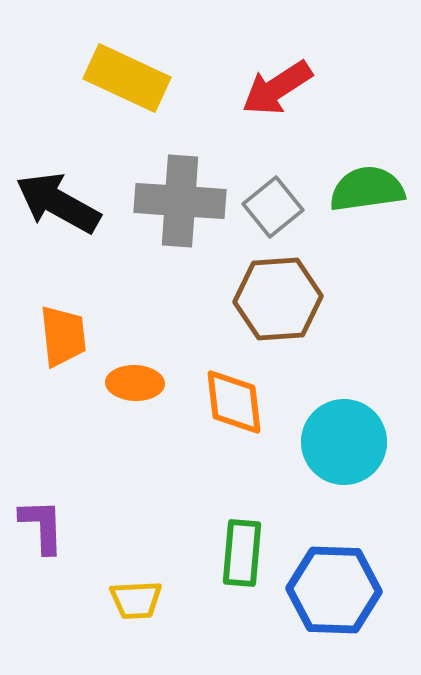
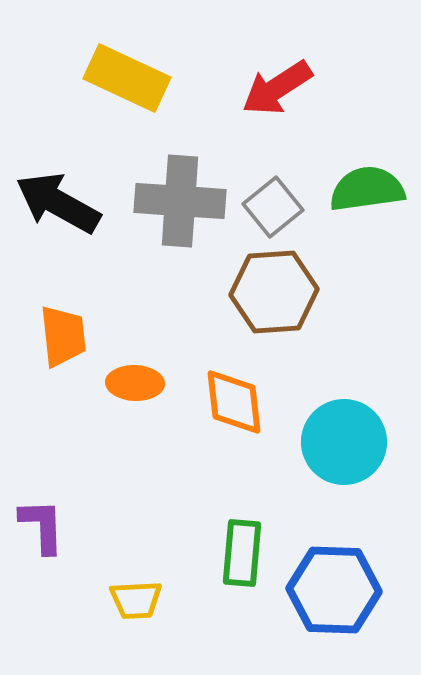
brown hexagon: moved 4 px left, 7 px up
